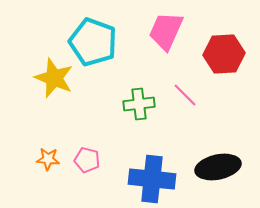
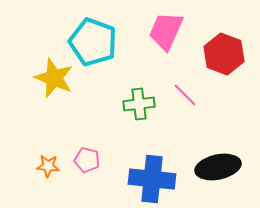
red hexagon: rotated 24 degrees clockwise
orange star: moved 7 px down
